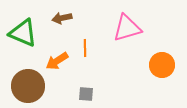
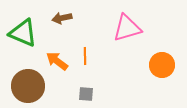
orange line: moved 8 px down
orange arrow: rotated 70 degrees clockwise
